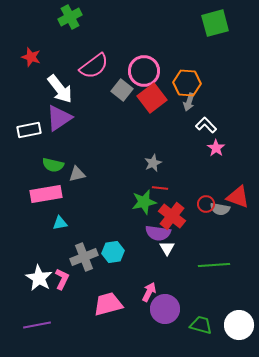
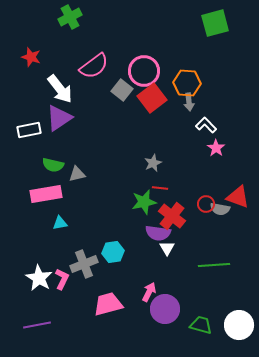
gray arrow: rotated 24 degrees counterclockwise
gray cross: moved 7 px down
